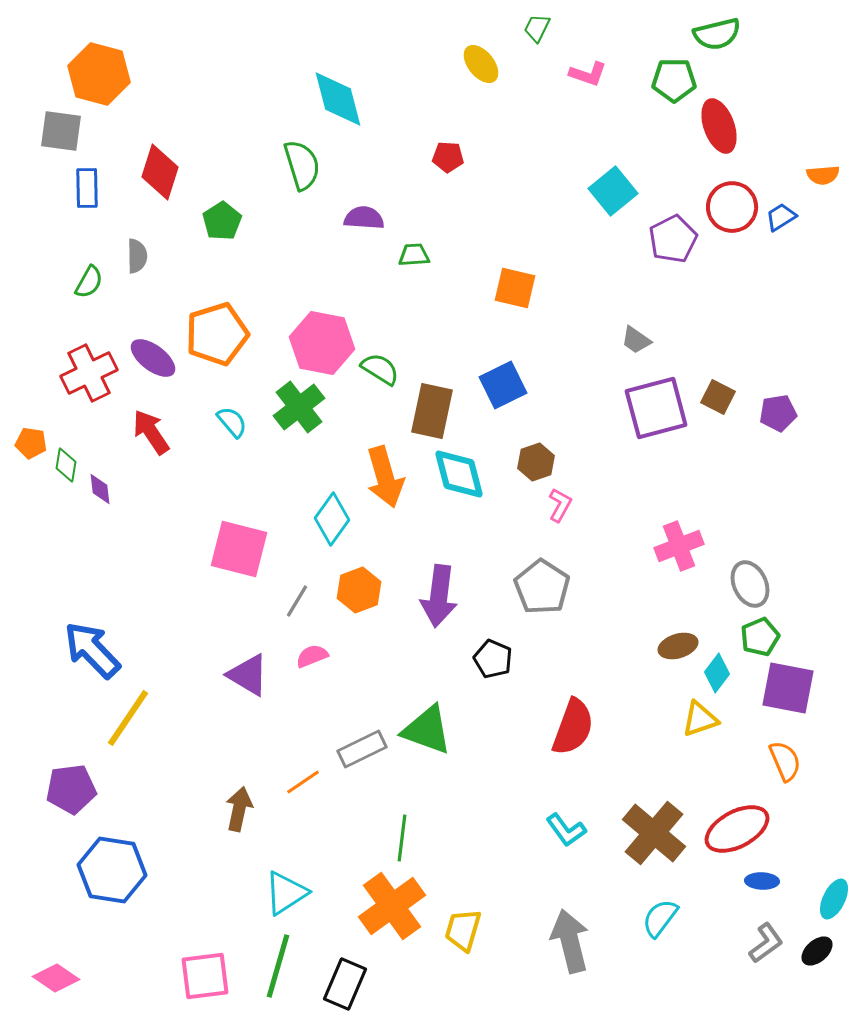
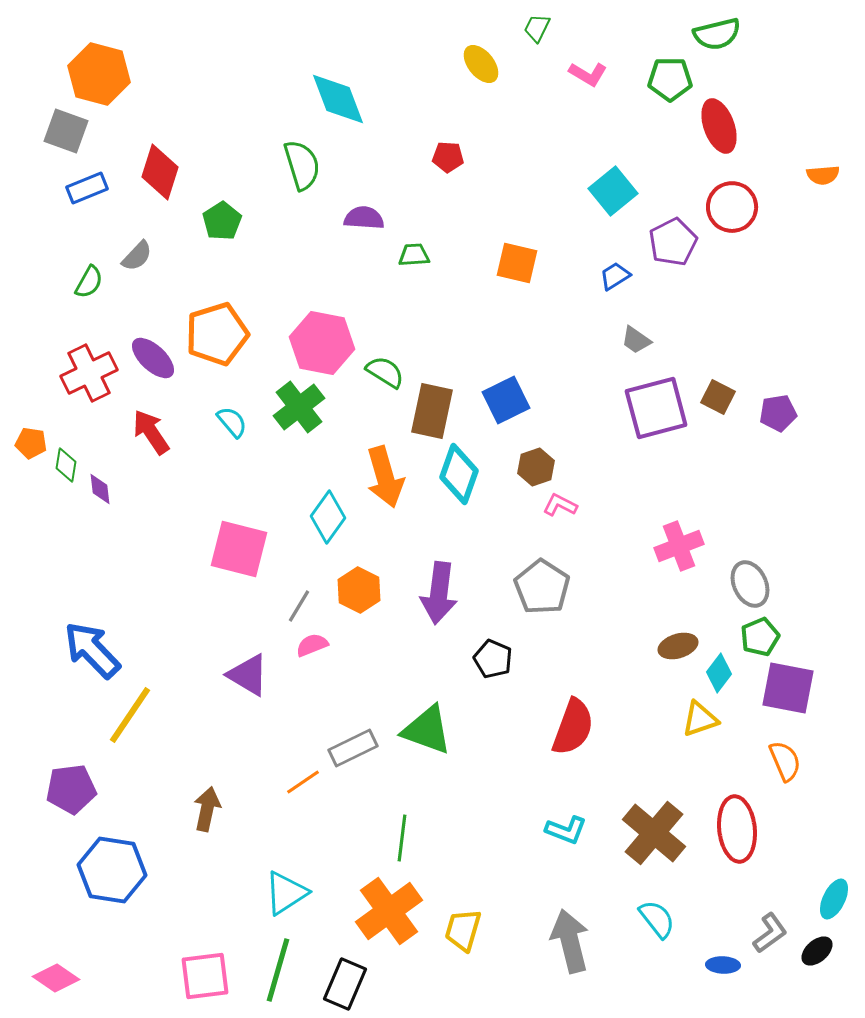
pink L-shape at (588, 74): rotated 12 degrees clockwise
green pentagon at (674, 80): moved 4 px left, 1 px up
cyan diamond at (338, 99): rotated 6 degrees counterclockwise
gray square at (61, 131): moved 5 px right; rotated 12 degrees clockwise
blue rectangle at (87, 188): rotated 69 degrees clockwise
blue trapezoid at (781, 217): moved 166 px left, 59 px down
purple pentagon at (673, 239): moved 3 px down
gray semicircle at (137, 256): rotated 44 degrees clockwise
orange square at (515, 288): moved 2 px right, 25 px up
purple ellipse at (153, 358): rotated 6 degrees clockwise
green semicircle at (380, 369): moved 5 px right, 3 px down
blue square at (503, 385): moved 3 px right, 15 px down
brown hexagon at (536, 462): moved 5 px down
cyan diamond at (459, 474): rotated 34 degrees clockwise
pink L-shape at (560, 505): rotated 92 degrees counterclockwise
cyan diamond at (332, 519): moved 4 px left, 2 px up
orange hexagon at (359, 590): rotated 12 degrees counterclockwise
purple arrow at (439, 596): moved 3 px up
gray line at (297, 601): moved 2 px right, 5 px down
pink semicircle at (312, 656): moved 11 px up
cyan diamond at (717, 673): moved 2 px right
yellow line at (128, 718): moved 2 px right, 3 px up
gray rectangle at (362, 749): moved 9 px left, 1 px up
brown arrow at (239, 809): moved 32 px left
red ellipse at (737, 829): rotated 68 degrees counterclockwise
cyan L-shape at (566, 830): rotated 33 degrees counterclockwise
blue ellipse at (762, 881): moved 39 px left, 84 px down
orange cross at (392, 906): moved 3 px left, 5 px down
cyan semicircle at (660, 918): moved 3 px left, 1 px down; rotated 105 degrees clockwise
gray L-shape at (766, 943): moved 4 px right, 10 px up
green line at (278, 966): moved 4 px down
